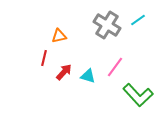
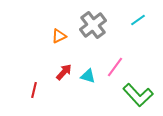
gray cross: moved 14 px left; rotated 20 degrees clockwise
orange triangle: rotated 14 degrees counterclockwise
red line: moved 10 px left, 32 px down
